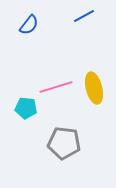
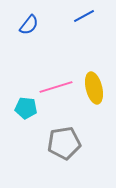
gray pentagon: rotated 16 degrees counterclockwise
